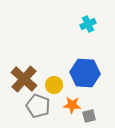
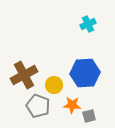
blue hexagon: rotated 8 degrees counterclockwise
brown cross: moved 4 px up; rotated 20 degrees clockwise
